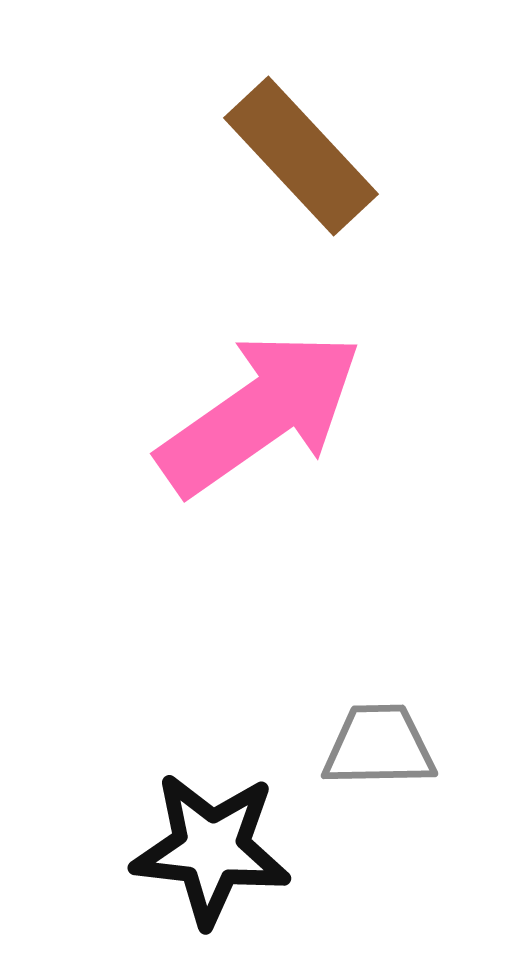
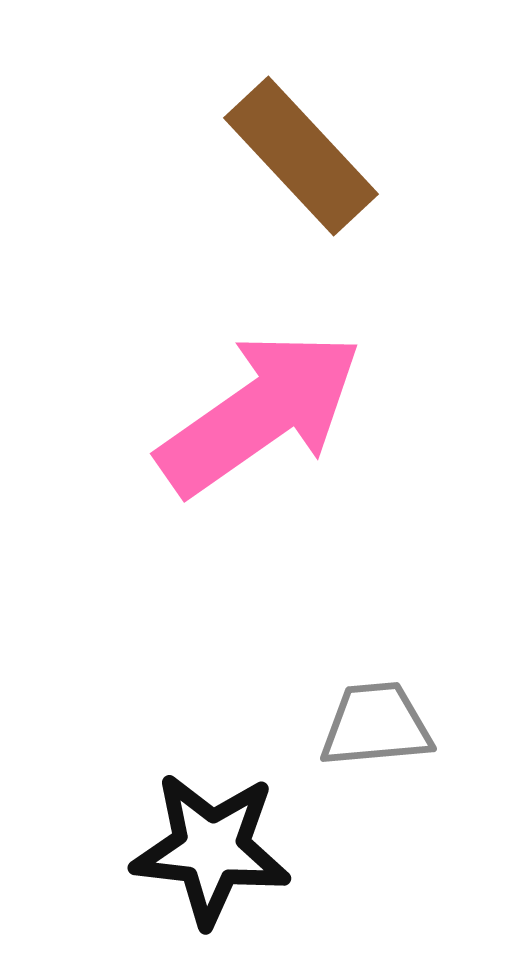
gray trapezoid: moved 3 px left, 21 px up; rotated 4 degrees counterclockwise
